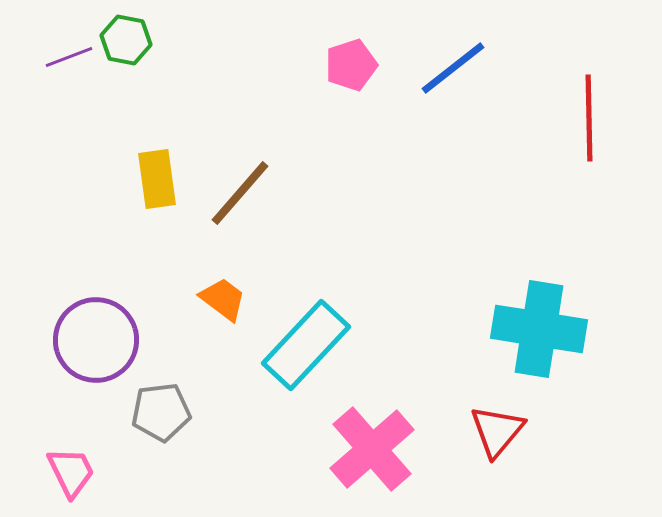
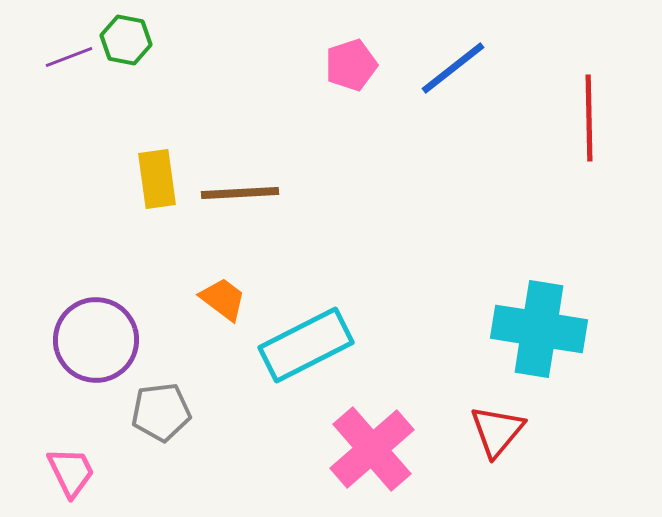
brown line: rotated 46 degrees clockwise
cyan rectangle: rotated 20 degrees clockwise
